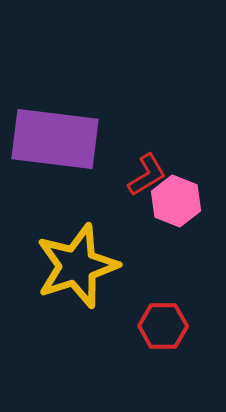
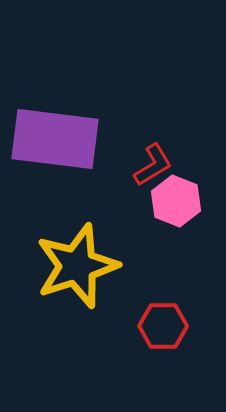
red L-shape: moved 6 px right, 10 px up
